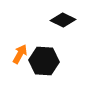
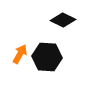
black hexagon: moved 3 px right, 4 px up
